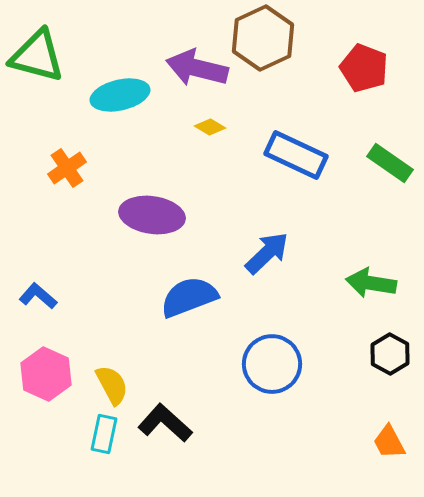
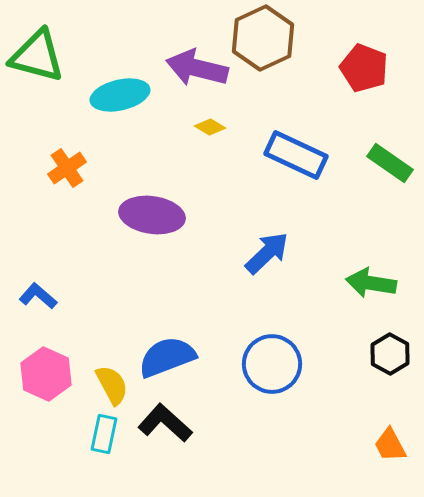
blue semicircle: moved 22 px left, 60 px down
orange trapezoid: moved 1 px right, 3 px down
